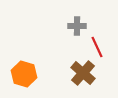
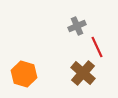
gray cross: rotated 24 degrees counterclockwise
